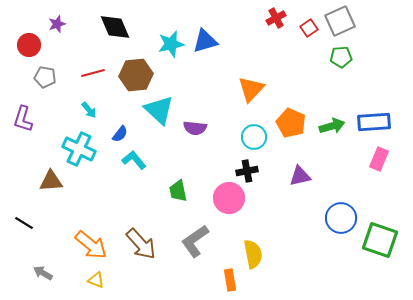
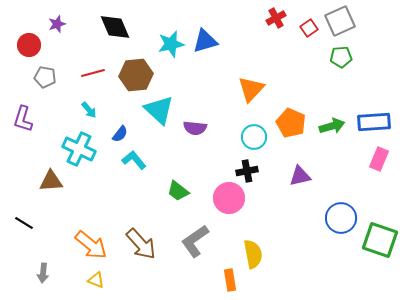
green trapezoid: rotated 40 degrees counterclockwise
gray arrow: rotated 114 degrees counterclockwise
